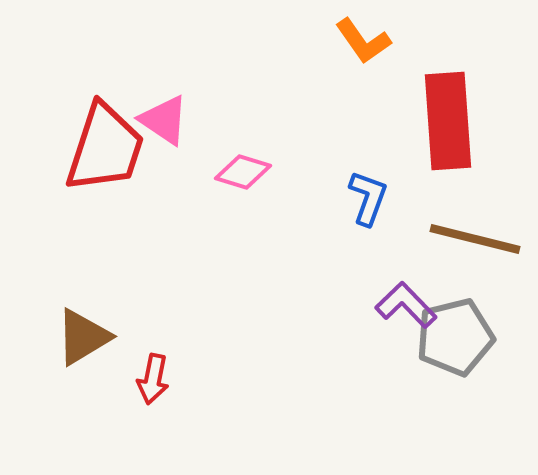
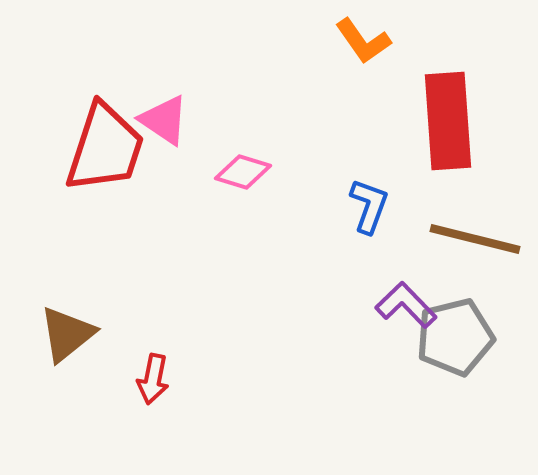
blue L-shape: moved 1 px right, 8 px down
brown triangle: moved 16 px left, 3 px up; rotated 8 degrees counterclockwise
